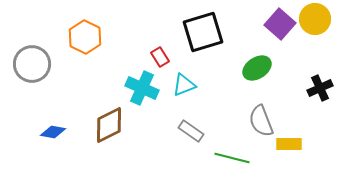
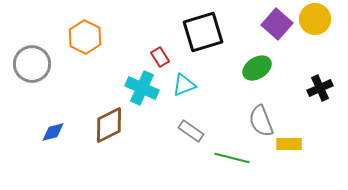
purple square: moved 3 px left
blue diamond: rotated 25 degrees counterclockwise
